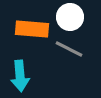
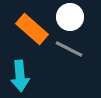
orange rectangle: rotated 36 degrees clockwise
